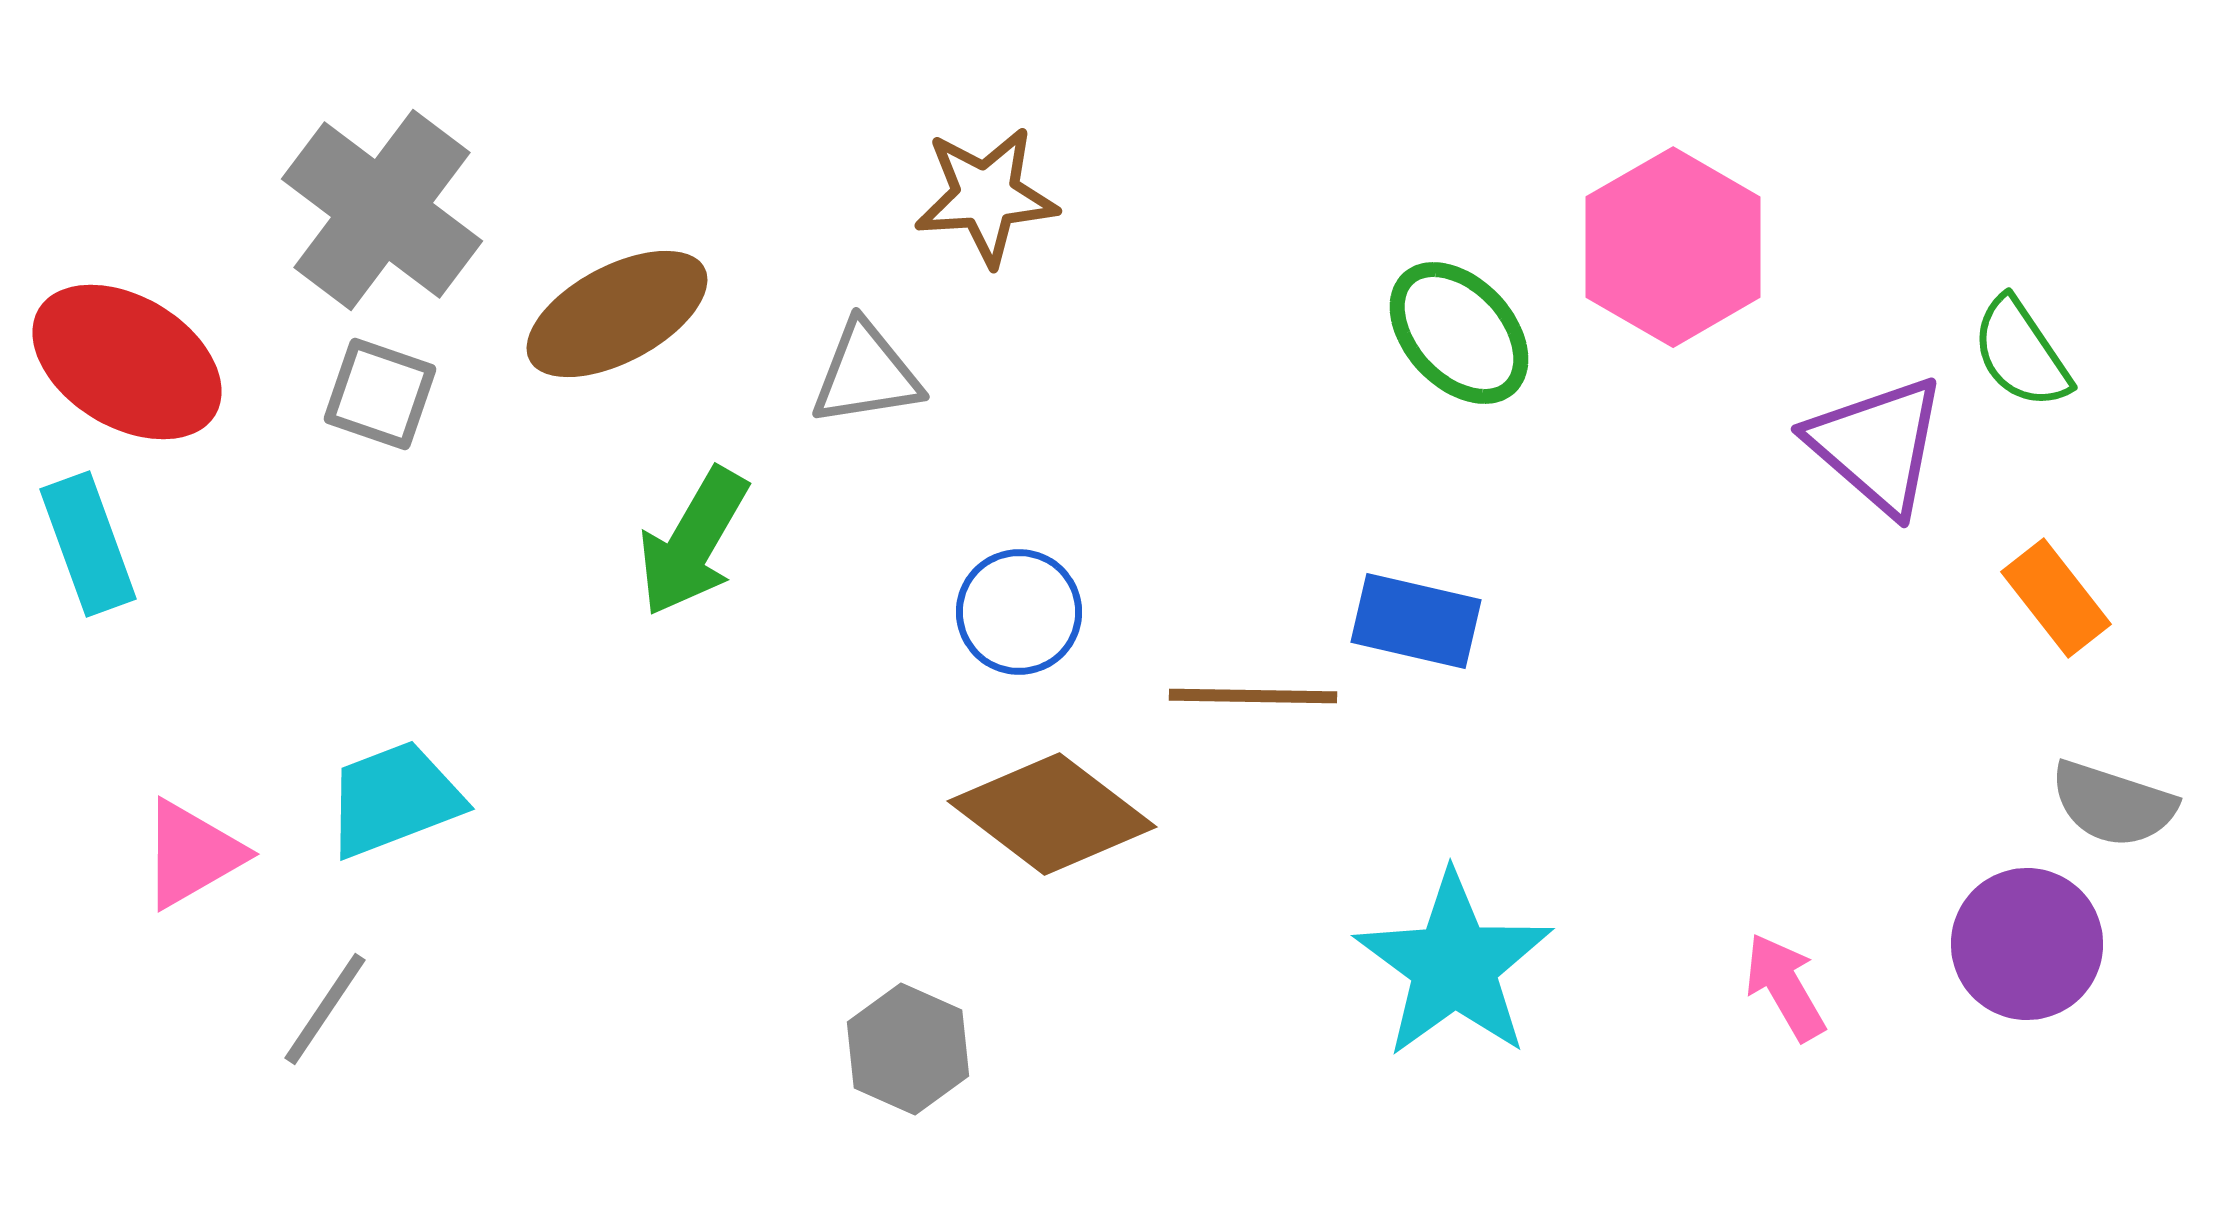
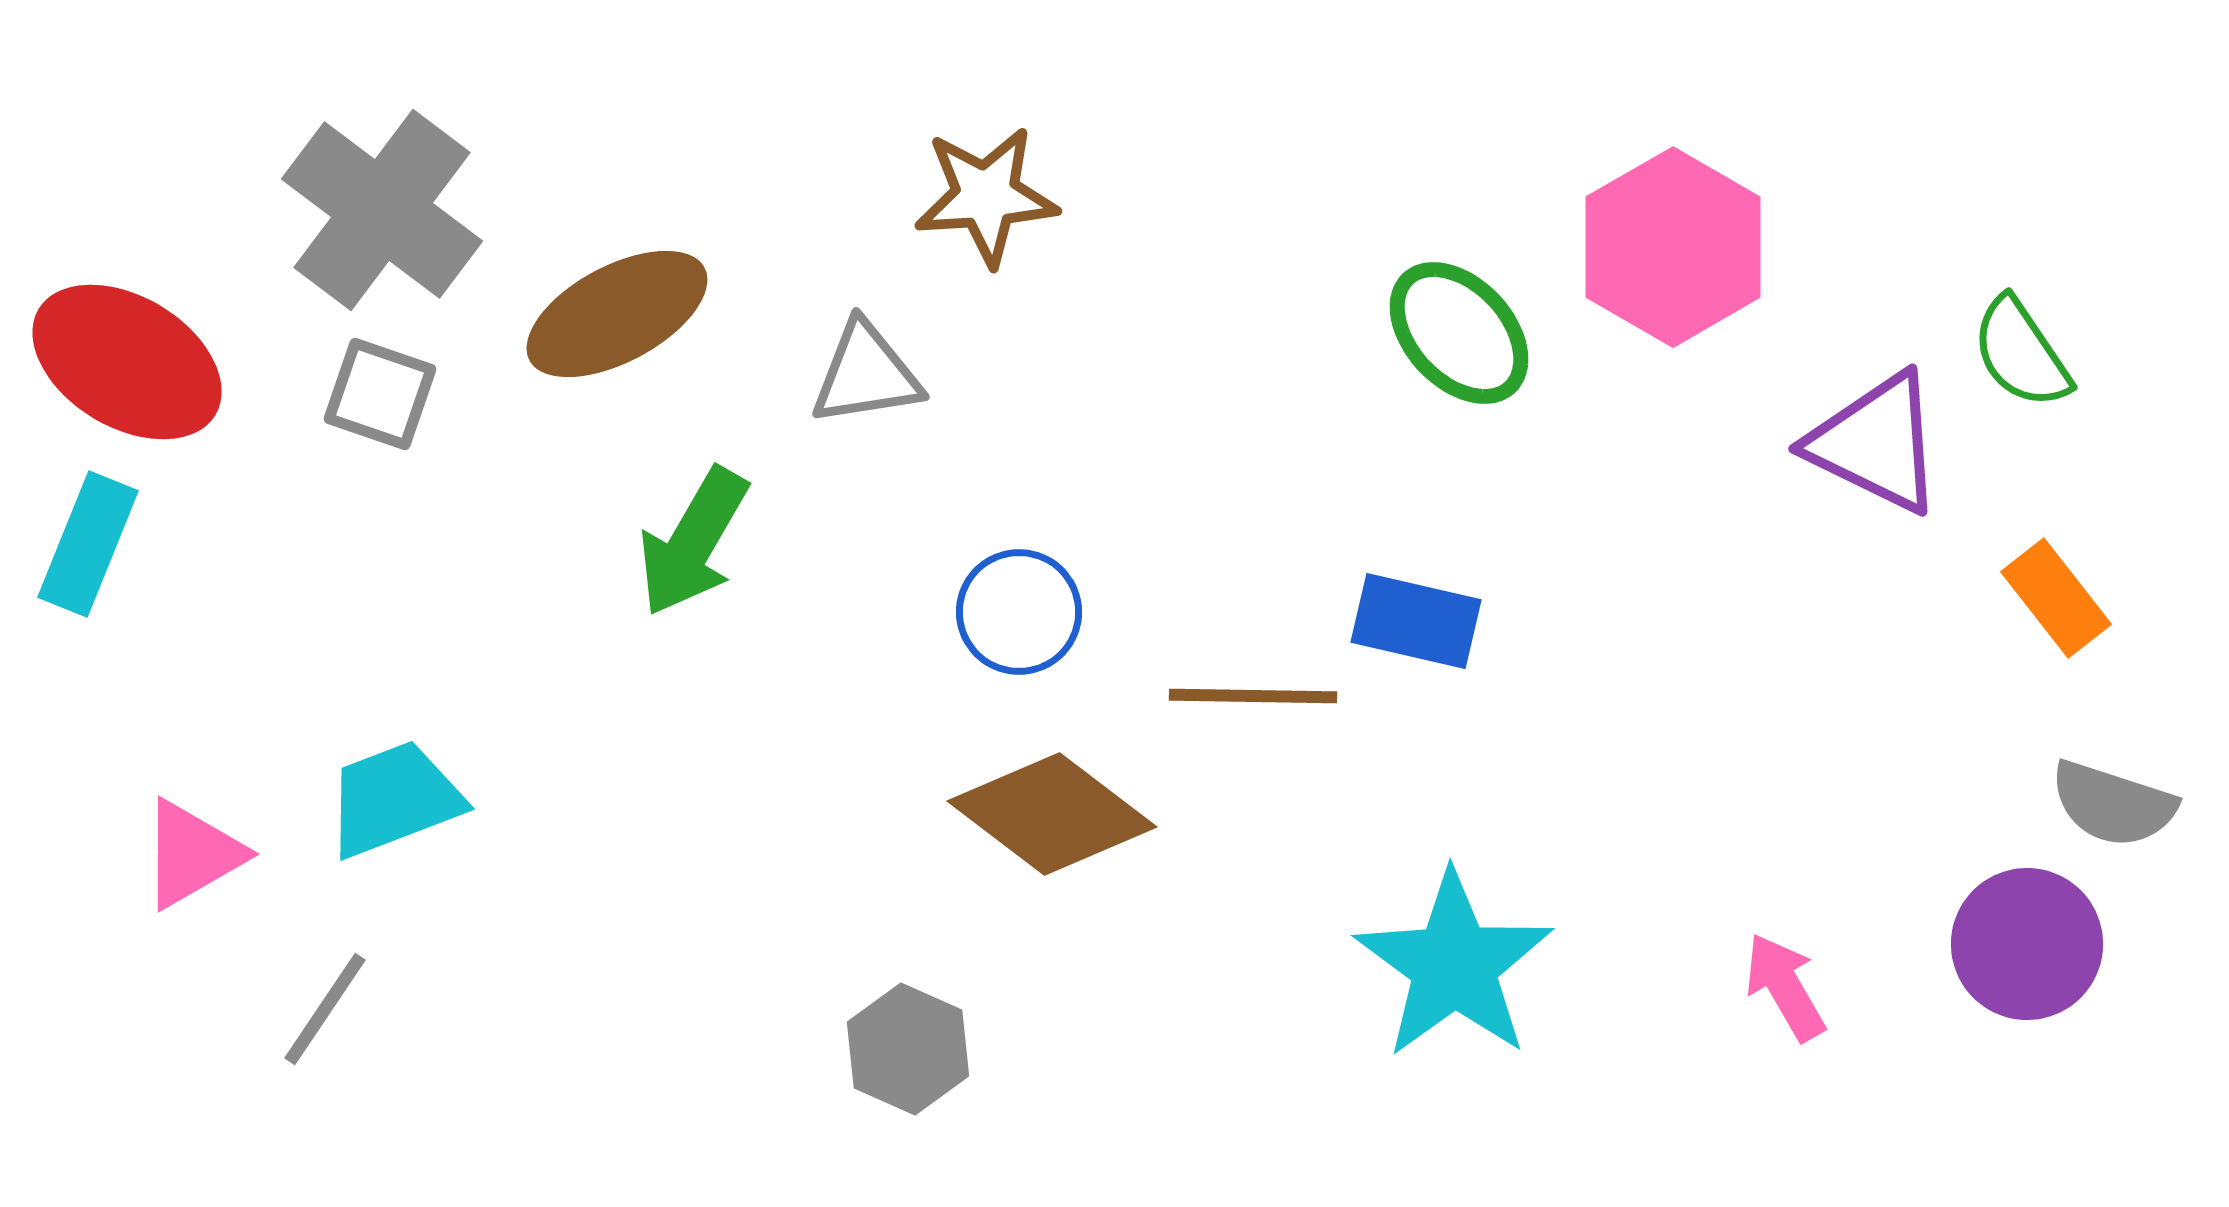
purple triangle: moved 1 px left, 2 px up; rotated 15 degrees counterclockwise
cyan rectangle: rotated 42 degrees clockwise
